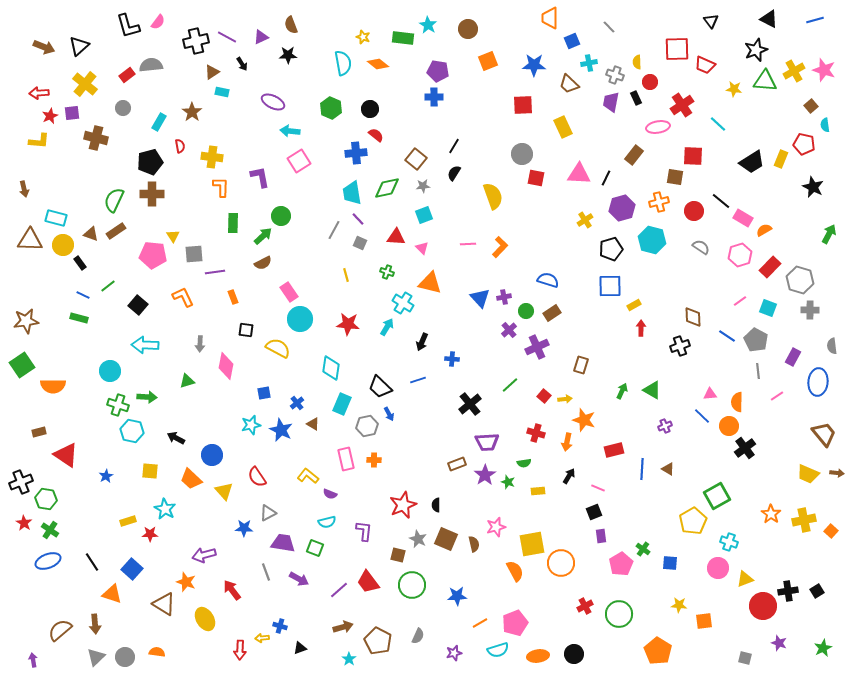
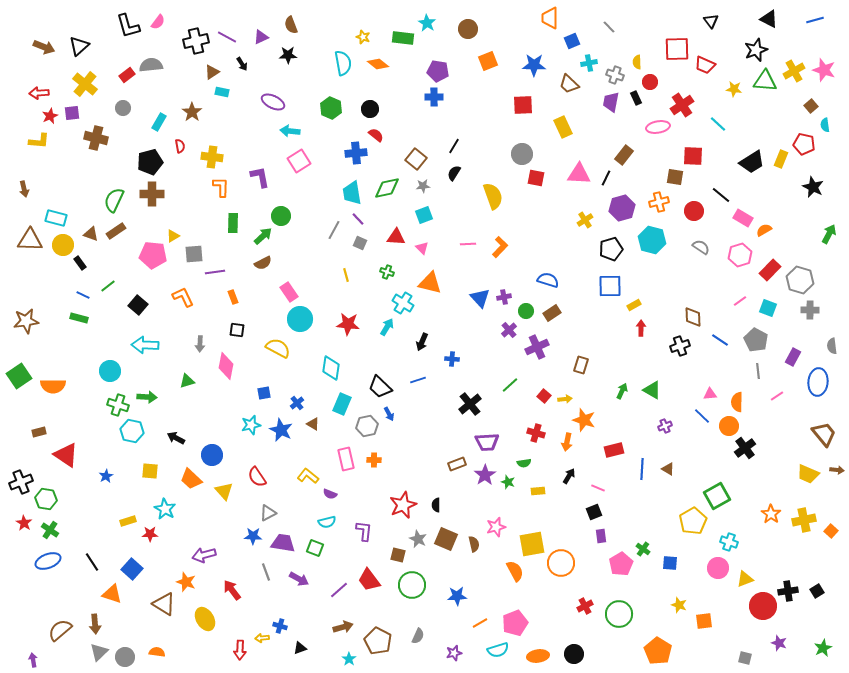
cyan star at (428, 25): moved 1 px left, 2 px up
brown rectangle at (634, 155): moved 10 px left
black line at (721, 201): moved 6 px up
yellow triangle at (173, 236): rotated 32 degrees clockwise
red rectangle at (770, 267): moved 3 px down
black square at (246, 330): moved 9 px left
blue line at (727, 336): moved 7 px left, 4 px down
green square at (22, 365): moved 3 px left, 11 px down
brown arrow at (837, 473): moved 3 px up
blue star at (244, 528): moved 9 px right, 8 px down
red trapezoid at (368, 582): moved 1 px right, 2 px up
yellow star at (679, 605): rotated 14 degrees clockwise
gray triangle at (96, 657): moved 3 px right, 5 px up
